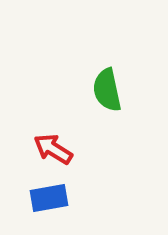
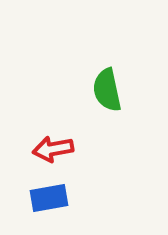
red arrow: rotated 42 degrees counterclockwise
